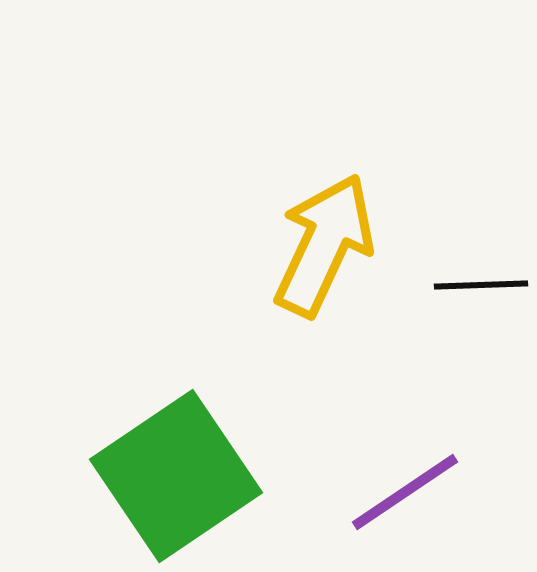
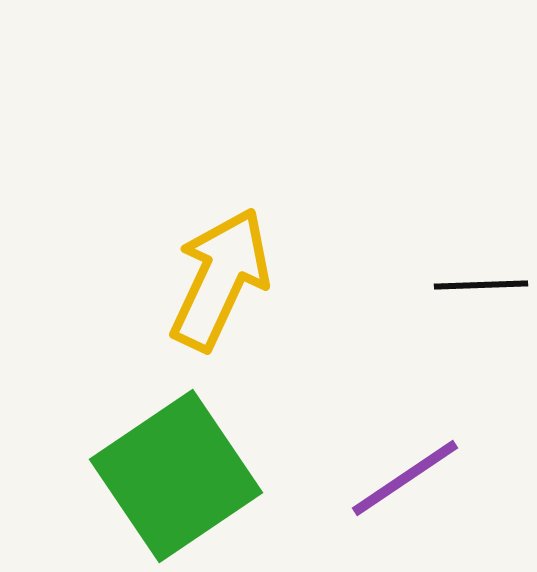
yellow arrow: moved 104 px left, 34 px down
purple line: moved 14 px up
